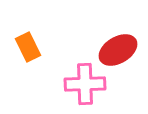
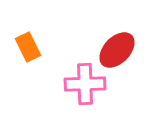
red ellipse: moved 1 px left; rotated 15 degrees counterclockwise
